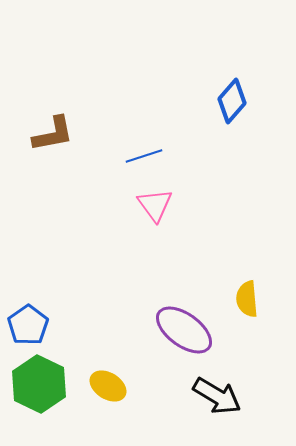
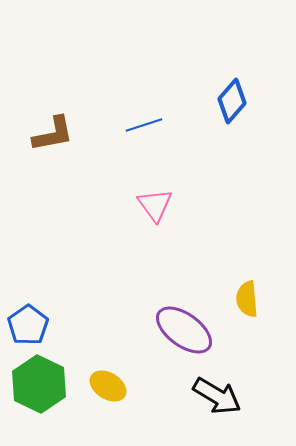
blue line: moved 31 px up
